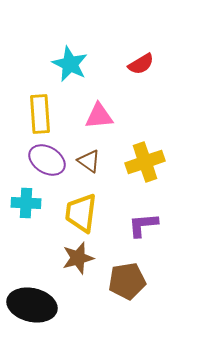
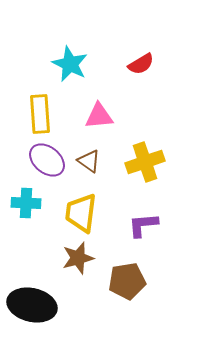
purple ellipse: rotated 9 degrees clockwise
